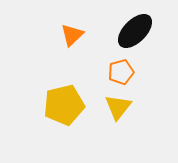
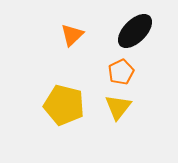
orange pentagon: rotated 10 degrees counterclockwise
yellow pentagon: rotated 27 degrees clockwise
